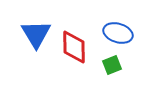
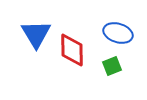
red diamond: moved 2 px left, 3 px down
green square: moved 1 px down
